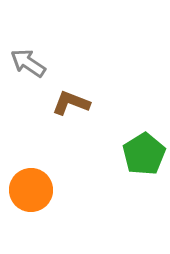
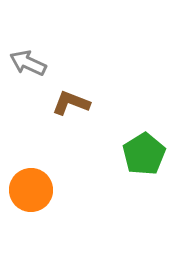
gray arrow: rotated 9 degrees counterclockwise
